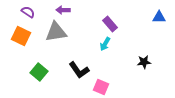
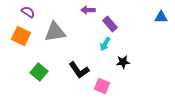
purple arrow: moved 25 px right
blue triangle: moved 2 px right
gray triangle: moved 1 px left
black star: moved 21 px left
pink square: moved 1 px right, 1 px up
